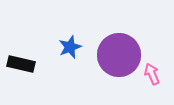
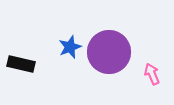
purple circle: moved 10 px left, 3 px up
